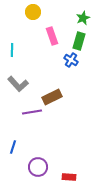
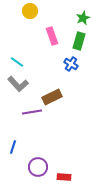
yellow circle: moved 3 px left, 1 px up
cyan line: moved 5 px right, 12 px down; rotated 56 degrees counterclockwise
blue cross: moved 4 px down
red rectangle: moved 5 px left
